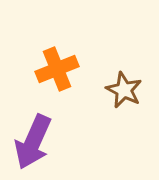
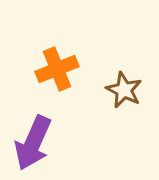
purple arrow: moved 1 px down
